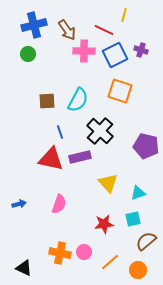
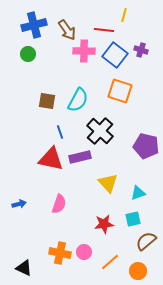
red line: rotated 18 degrees counterclockwise
blue square: rotated 25 degrees counterclockwise
brown square: rotated 12 degrees clockwise
orange circle: moved 1 px down
